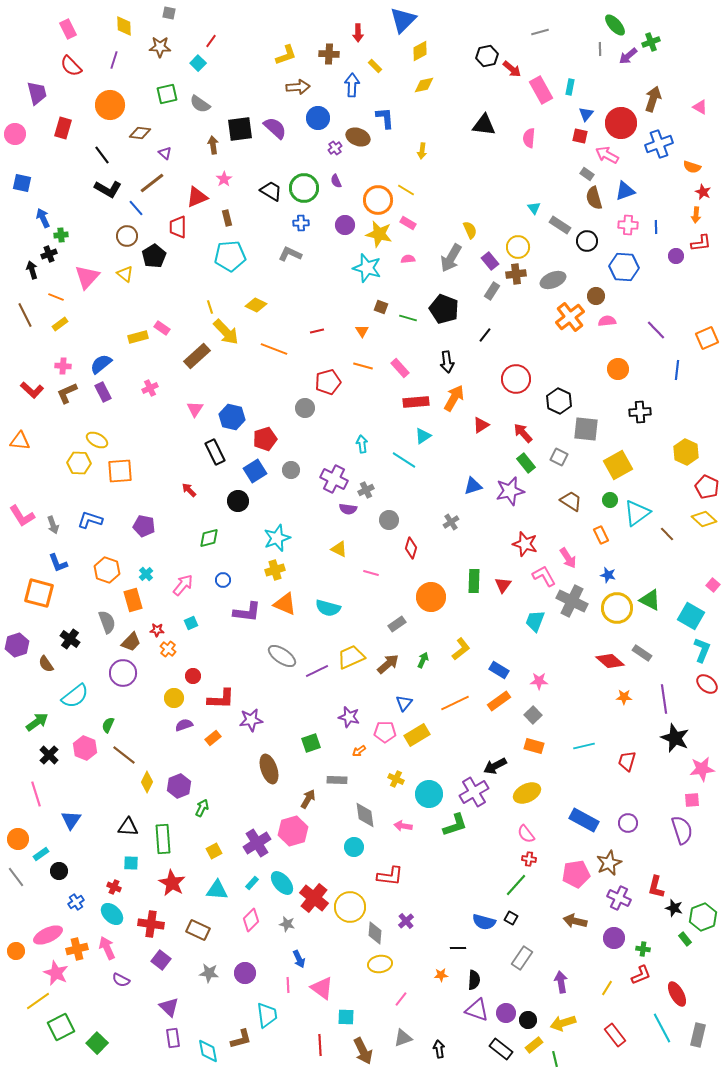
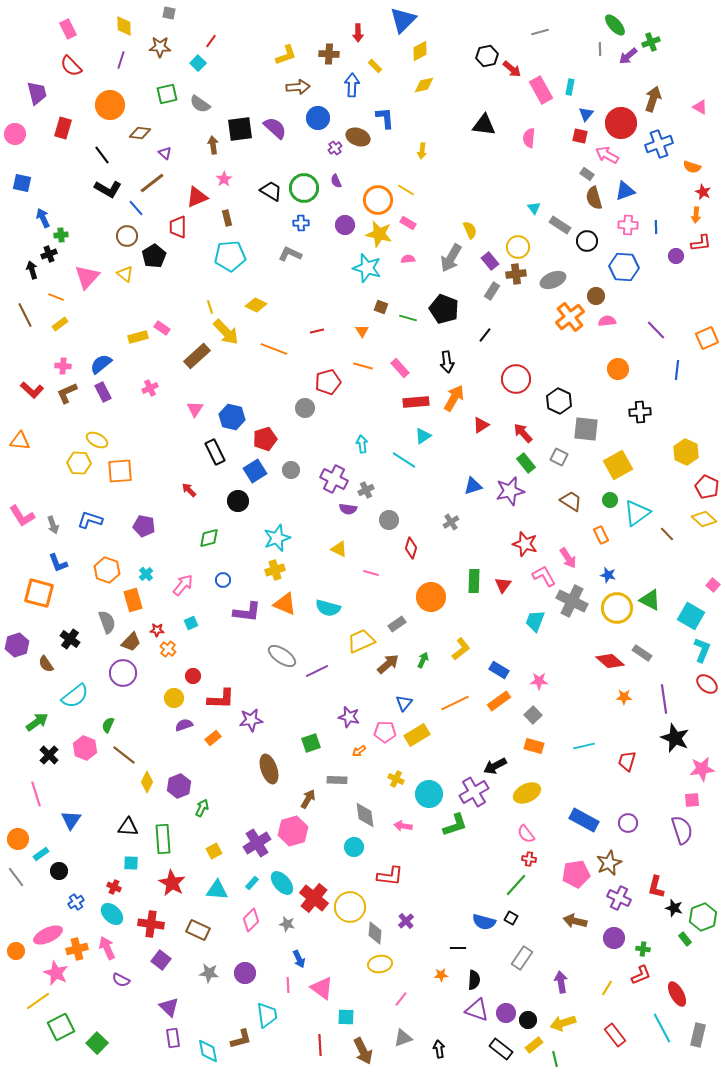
purple line at (114, 60): moved 7 px right
yellow trapezoid at (351, 657): moved 10 px right, 16 px up
